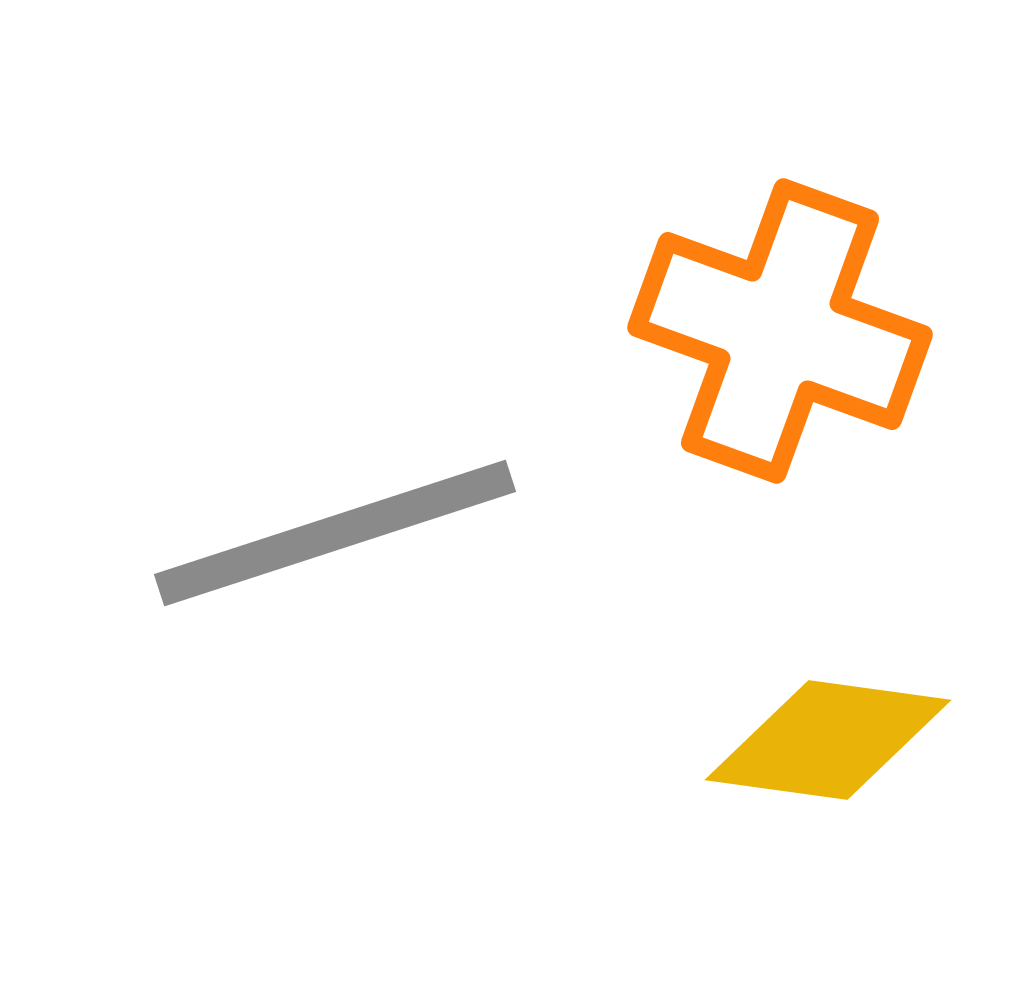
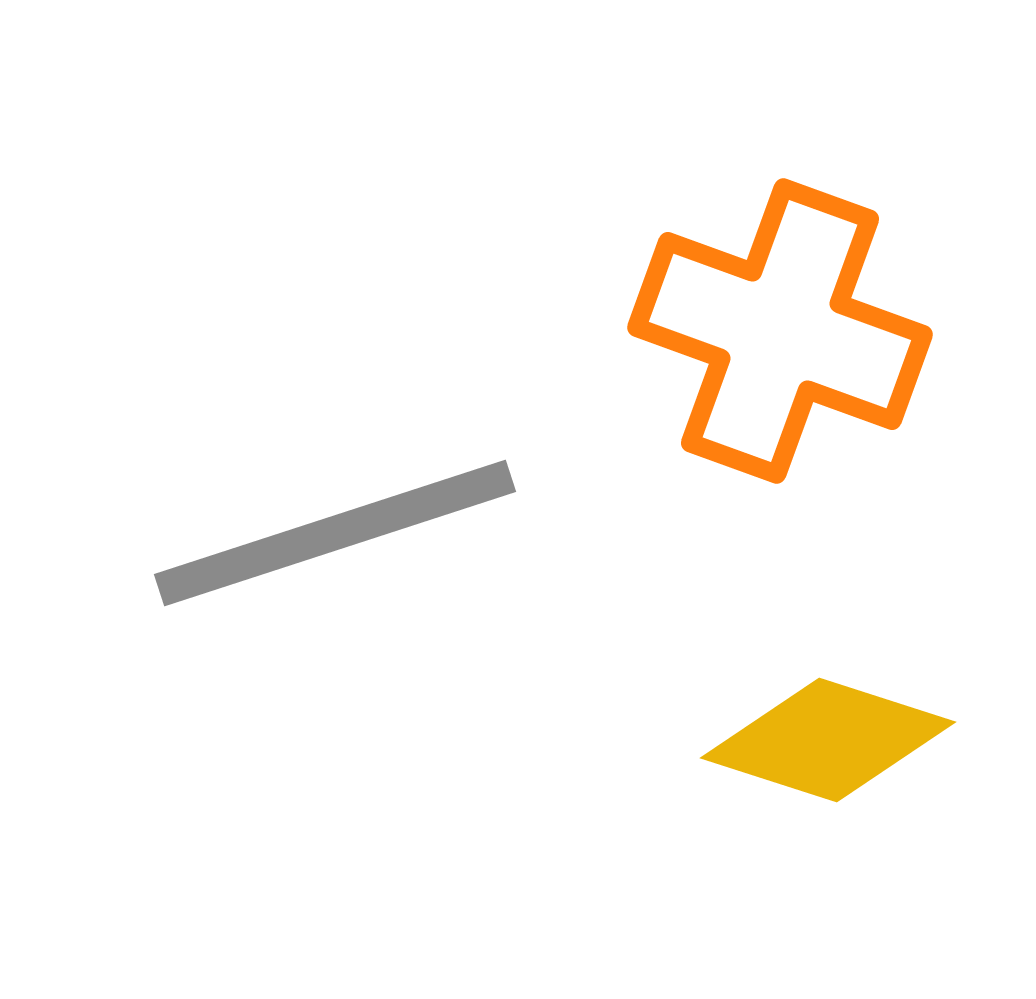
yellow diamond: rotated 10 degrees clockwise
